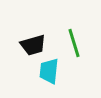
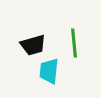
green line: rotated 12 degrees clockwise
